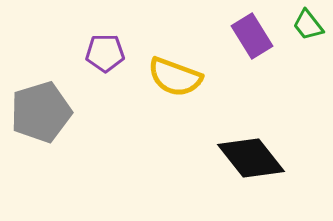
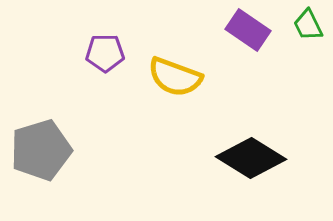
green trapezoid: rotated 12 degrees clockwise
purple rectangle: moved 4 px left, 6 px up; rotated 24 degrees counterclockwise
gray pentagon: moved 38 px down
black diamond: rotated 20 degrees counterclockwise
